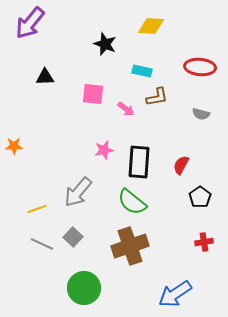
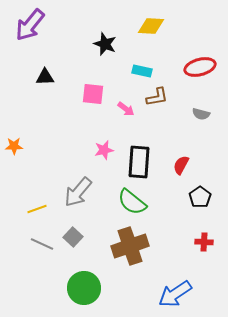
purple arrow: moved 2 px down
red ellipse: rotated 20 degrees counterclockwise
red cross: rotated 12 degrees clockwise
